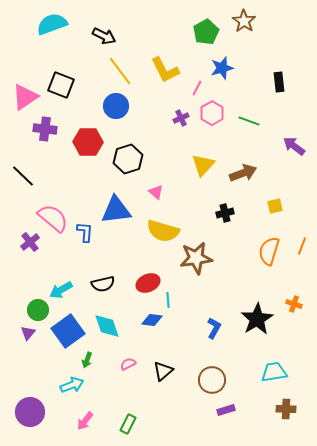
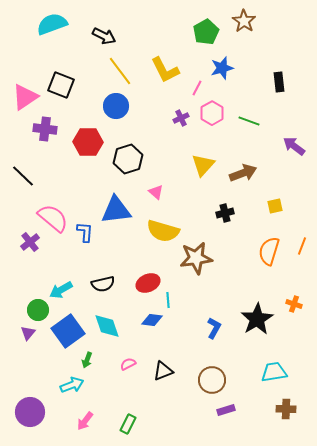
black triangle at (163, 371): rotated 20 degrees clockwise
